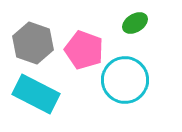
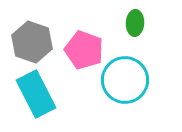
green ellipse: rotated 55 degrees counterclockwise
gray hexagon: moved 1 px left, 1 px up
cyan rectangle: rotated 36 degrees clockwise
